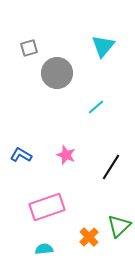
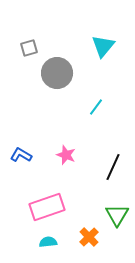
cyan line: rotated 12 degrees counterclockwise
black line: moved 2 px right; rotated 8 degrees counterclockwise
green triangle: moved 2 px left, 11 px up; rotated 15 degrees counterclockwise
cyan semicircle: moved 4 px right, 7 px up
